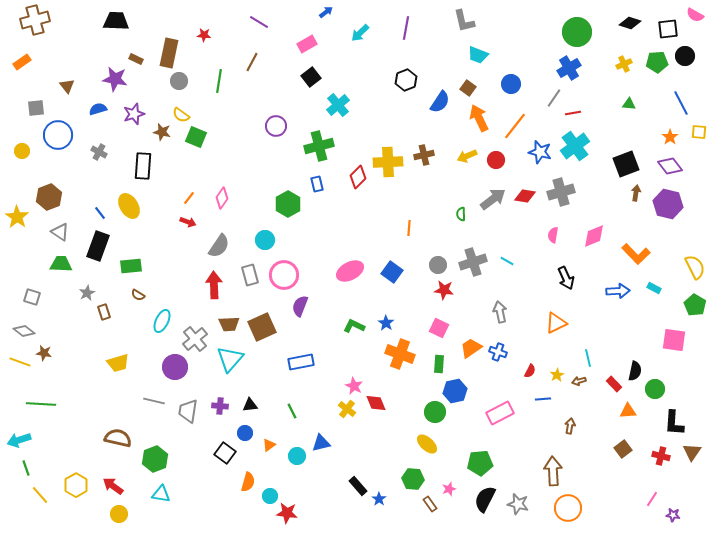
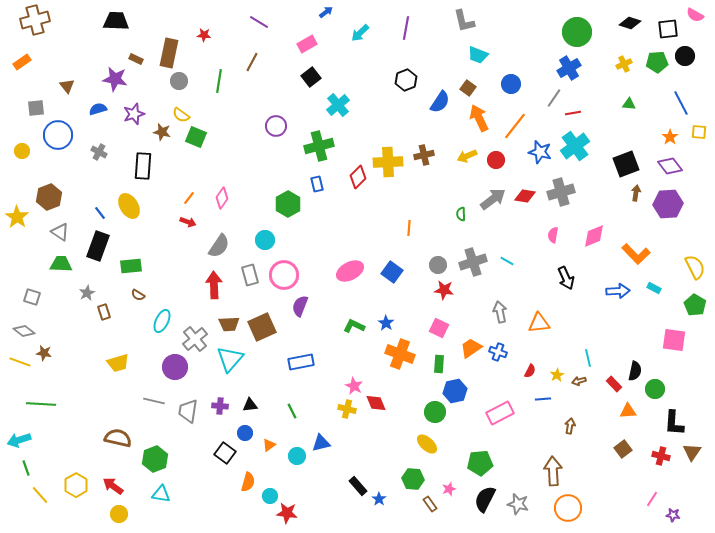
purple hexagon at (668, 204): rotated 16 degrees counterclockwise
orange triangle at (556, 323): moved 17 px left; rotated 20 degrees clockwise
yellow cross at (347, 409): rotated 24 degrees counterclockwise
